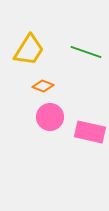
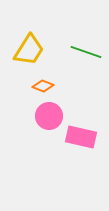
pink circle: moved 1 px left, 1 px up
pink rectangle: moved 9 px left, 5 px down
